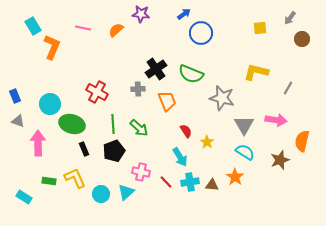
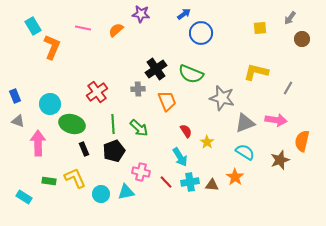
red cross at (97, 92): rotated 25 degrees clockwise
gray triangle at (244, 125): moved 1 px right, 2 px up; rotated 40 degrees clockwise
cyan triangle at (126, 192): rotated 30 degrees clockwise
